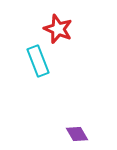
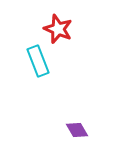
purple diamond: moved 4 px up
